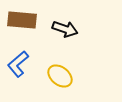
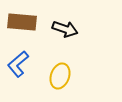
brown rectangle: moved 2 px down
yellow ellipse: rotated 70 degrees clockwise
